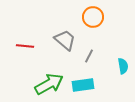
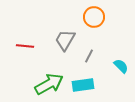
orange circle: moved 1 px right
gray trapezoid: rotated 100 degrees counterclockwise
cyan semicircle: moved 2 px left; rotated 35 degrees counterclockwise
